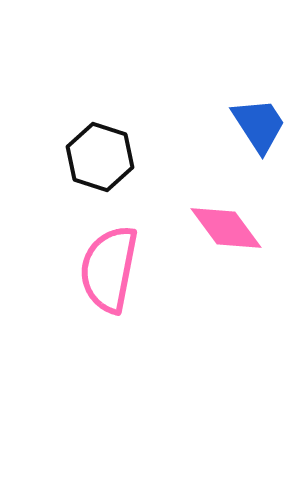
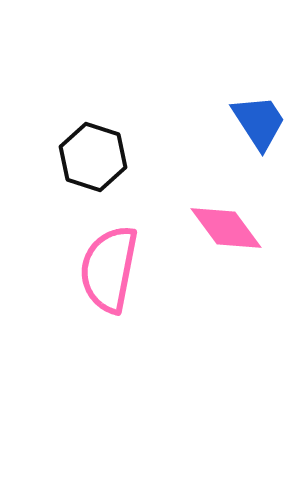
blue trapezoid: moved 3 px up
black hexagon: moved 7 px left
